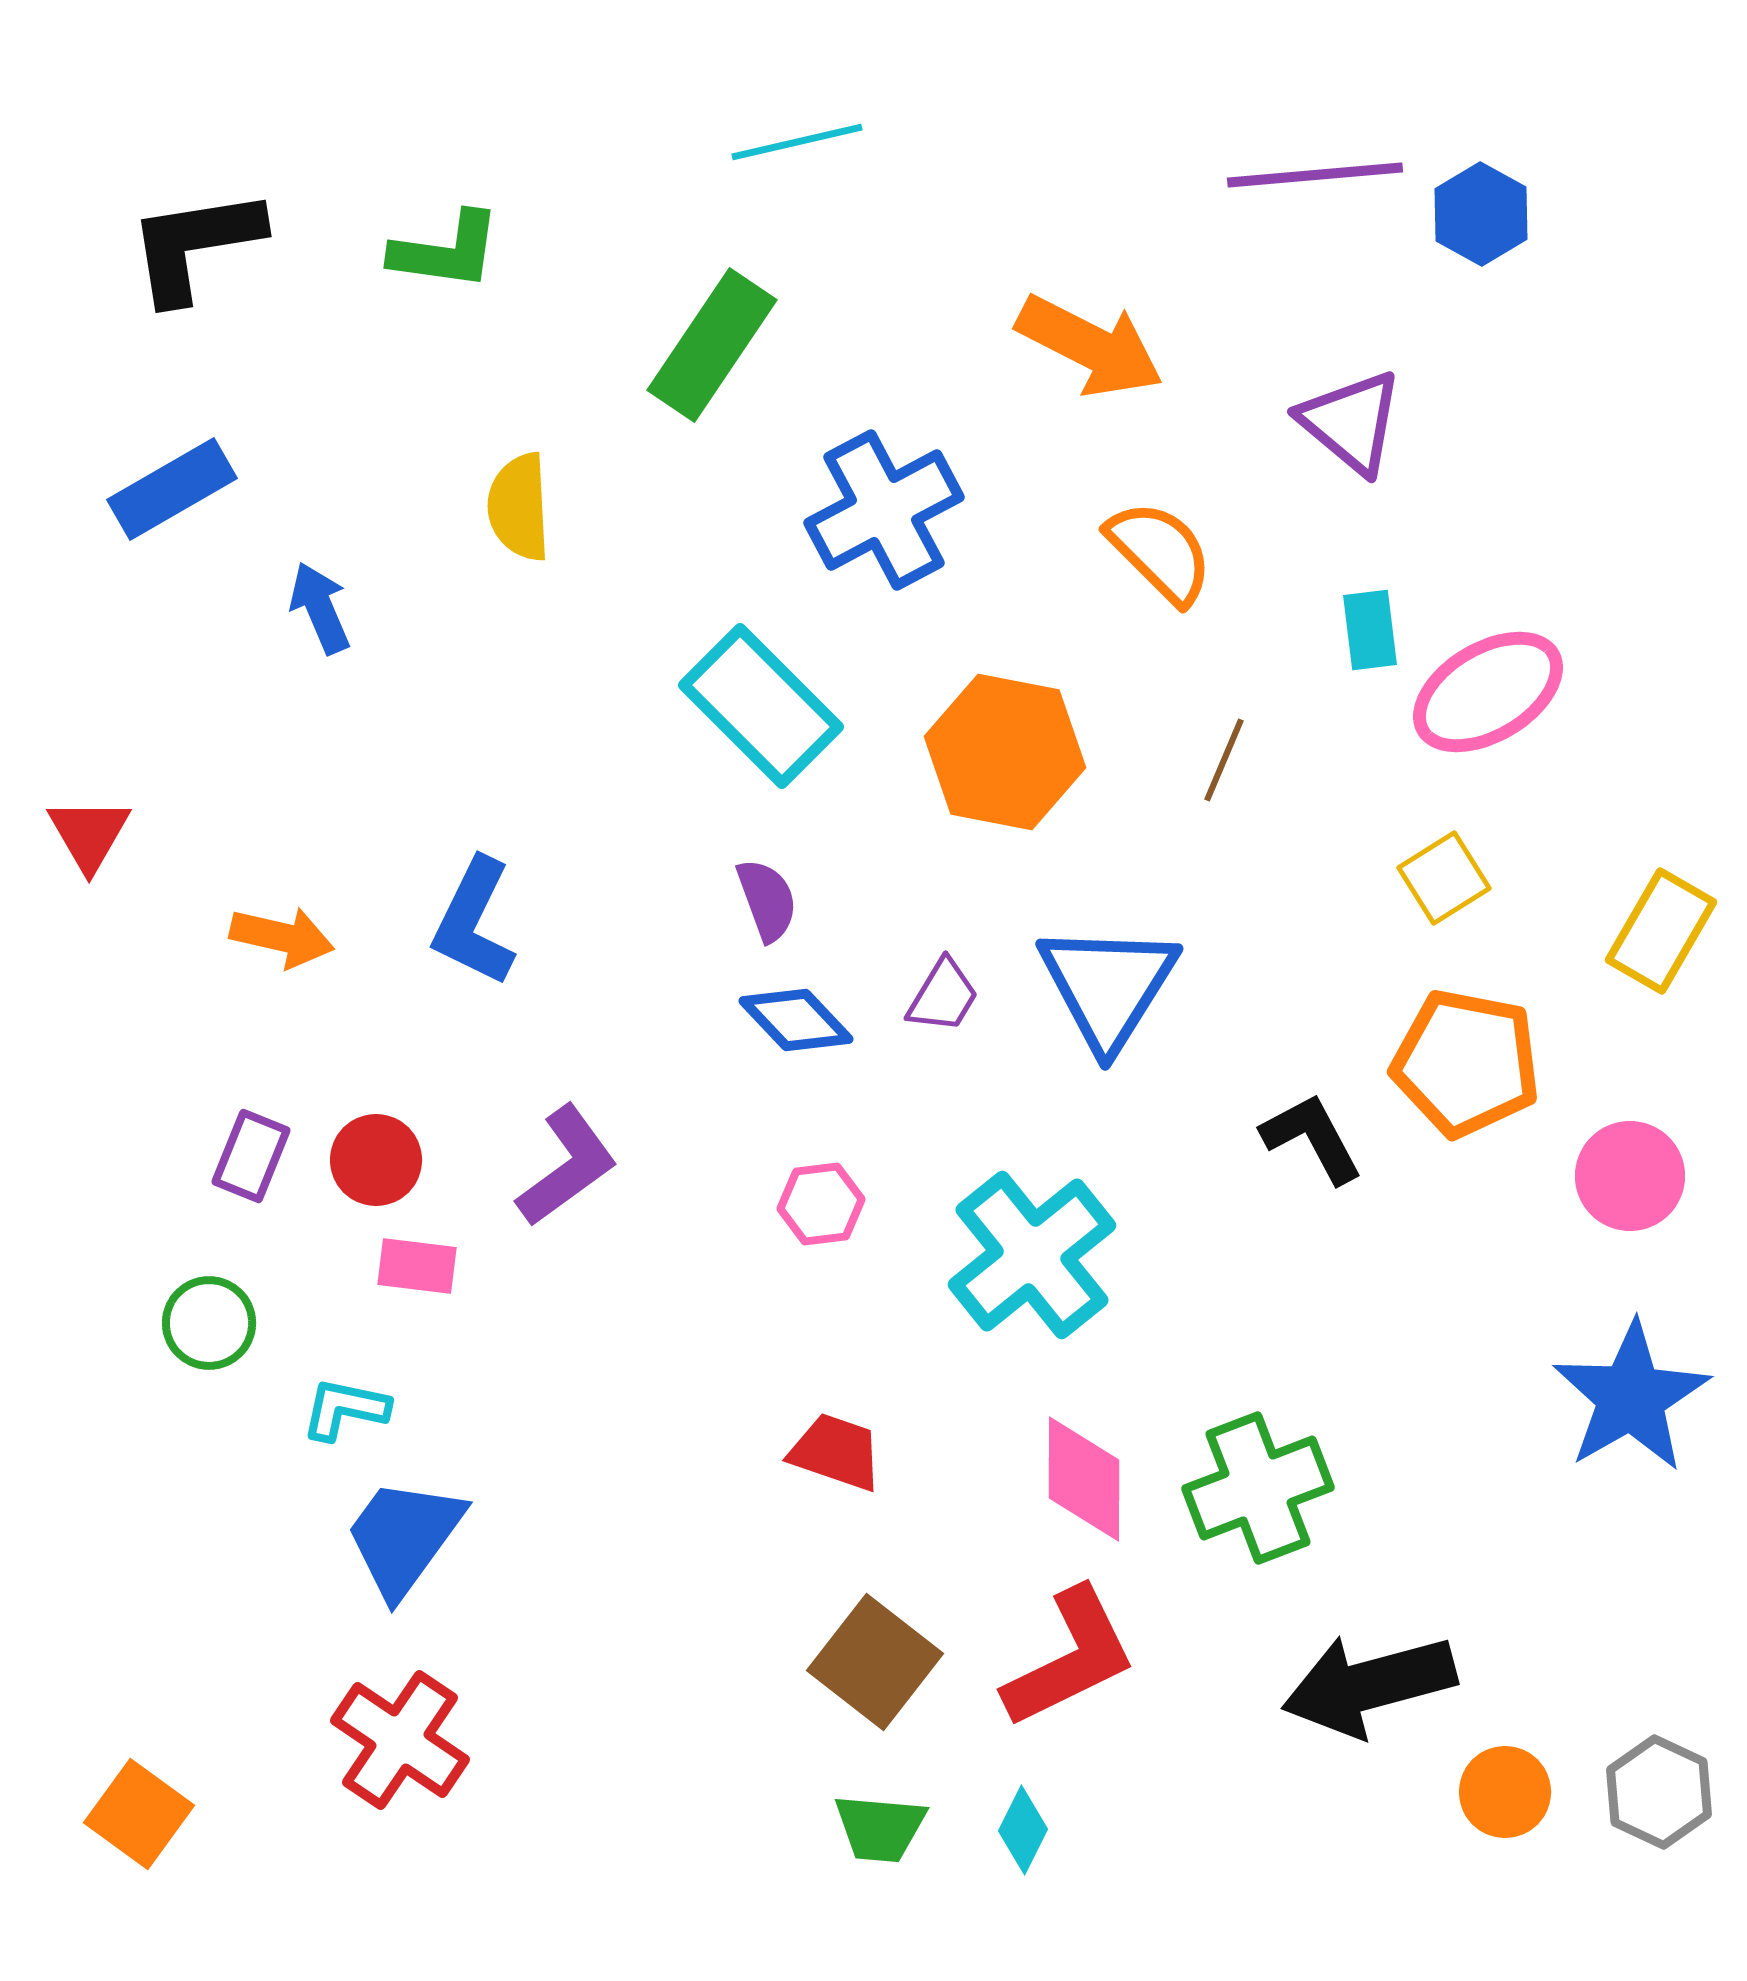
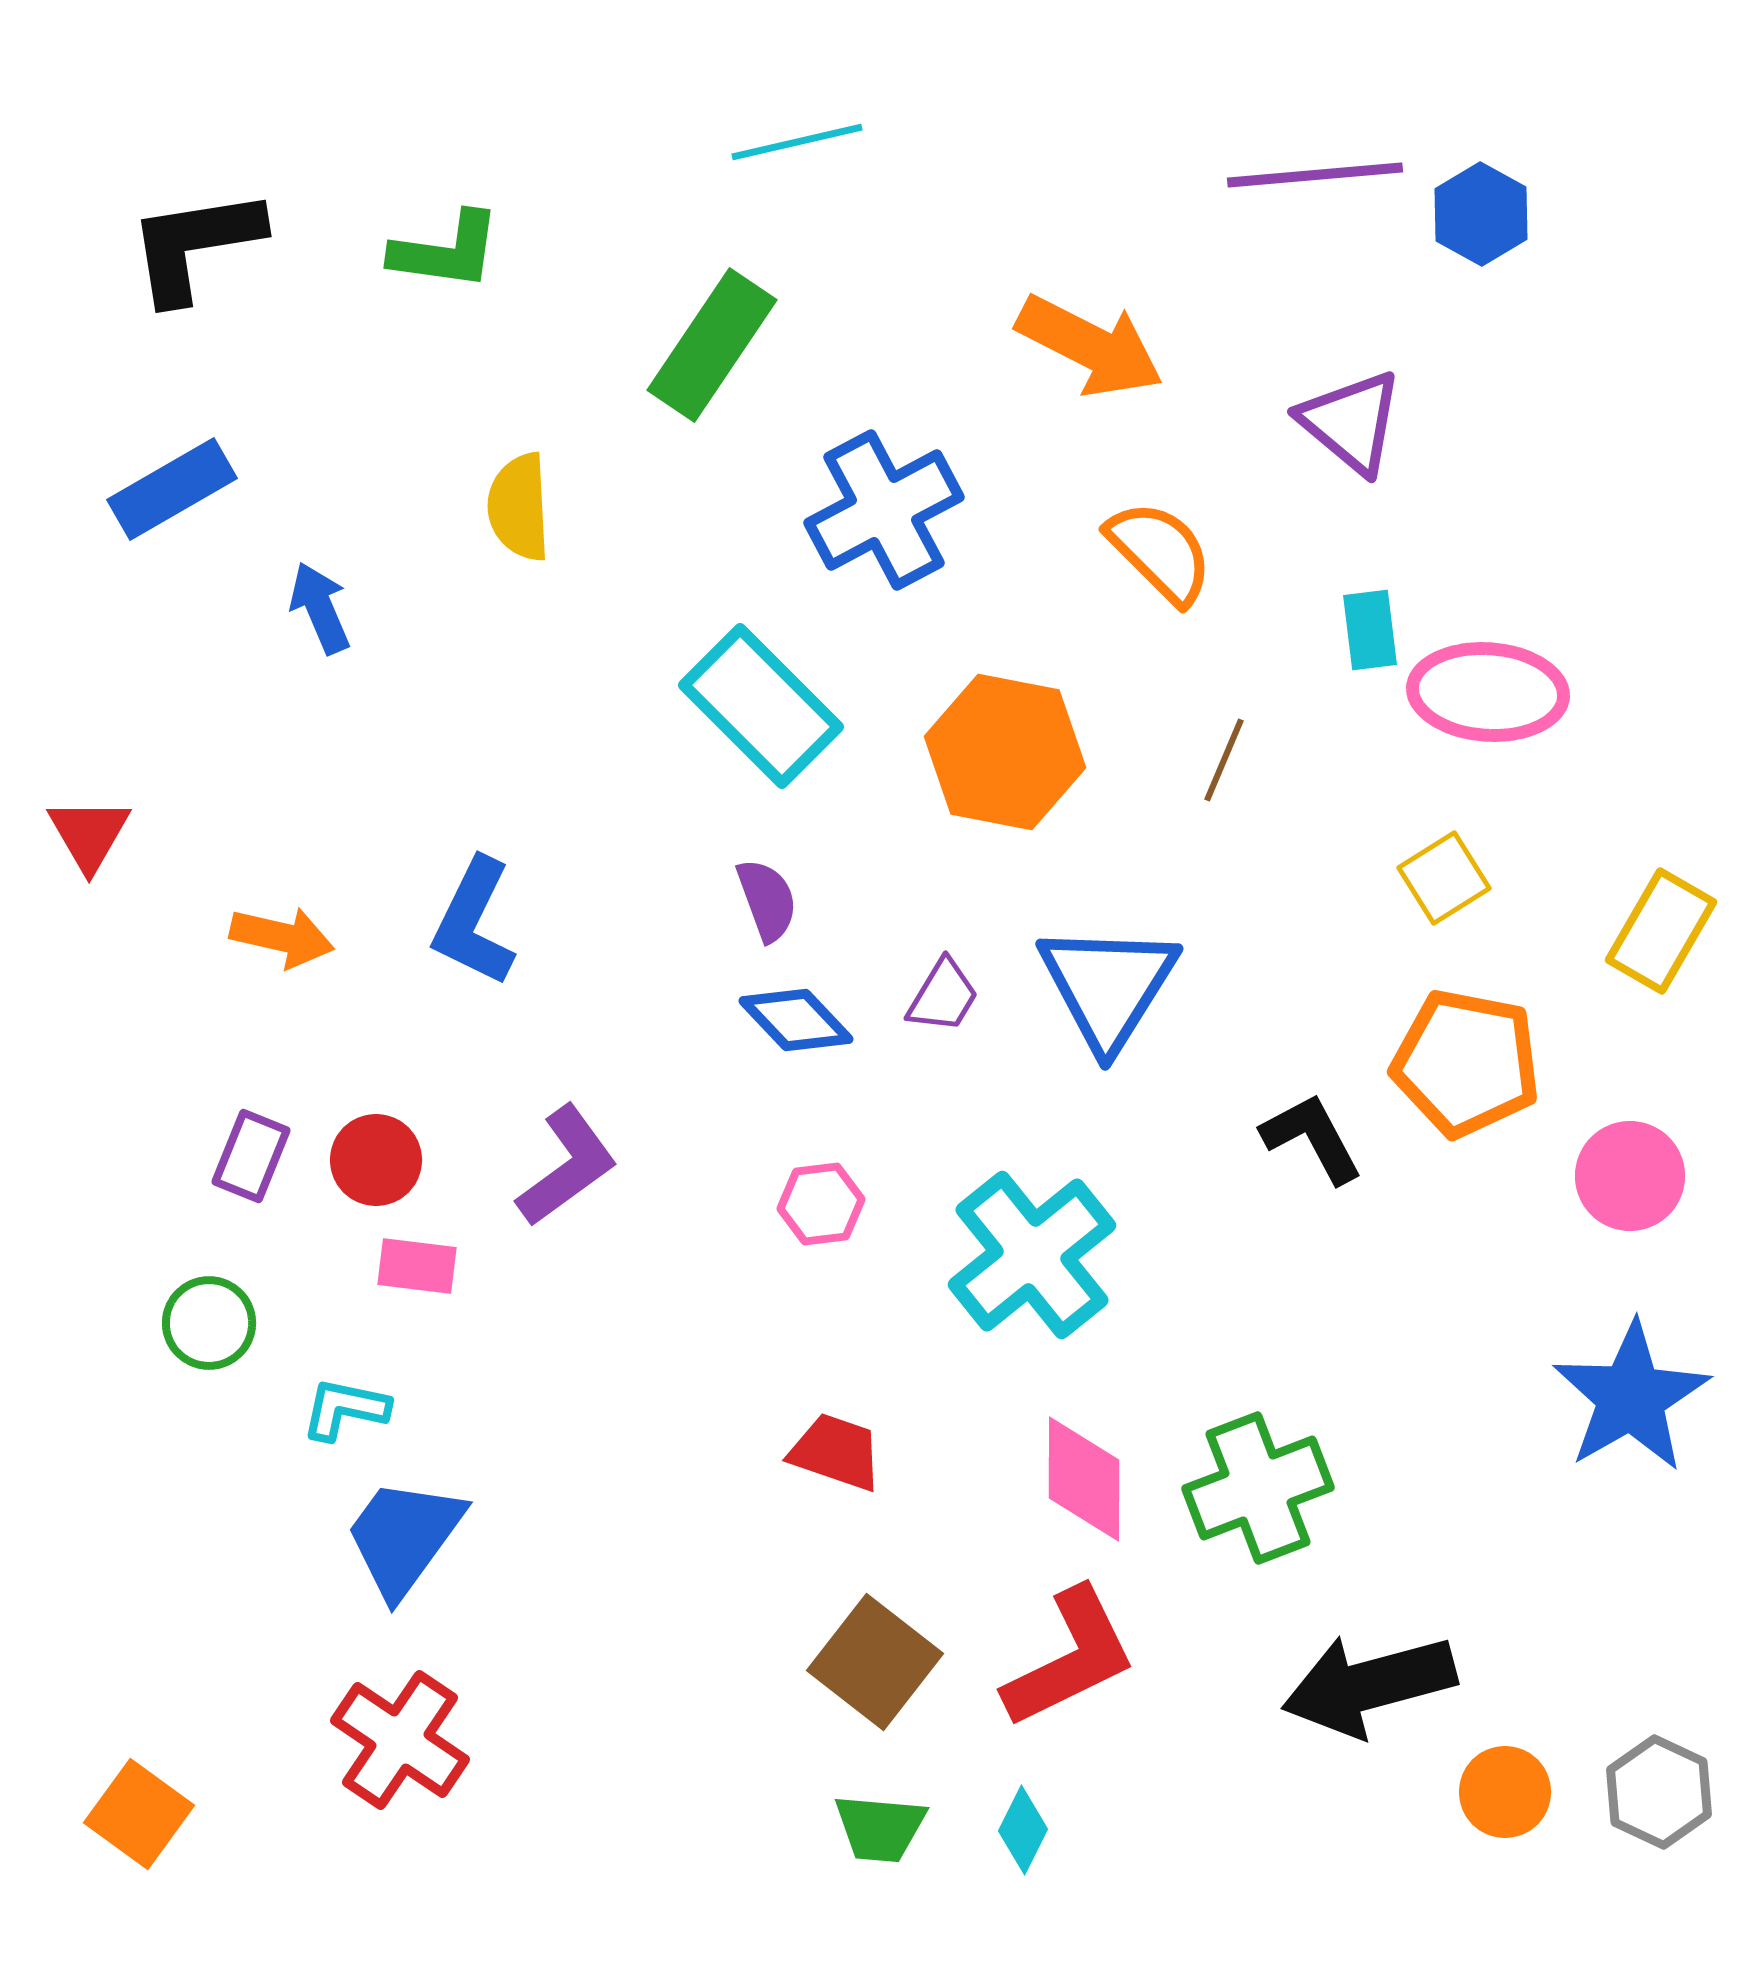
pink ellipse at (1488, 692): rotated 35 degrees clockwise
